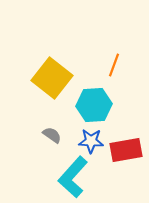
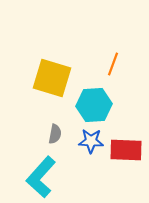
orange line: moved 1 px left, 1 px up
yellow square: rotated 21 degrees counterclockwise
gray semicircle: moved 3 px right, 1 px up; rotated 66 degrees clockwise
red rectangle: rotated 12 degrees clockwise
cyan L-shape: moved 32 px left
